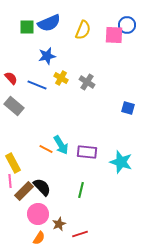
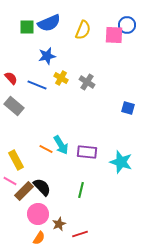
yellow rectangle: moved 3 px right, 3 px up
pink line: rotated 56 degrees counterclockwise
